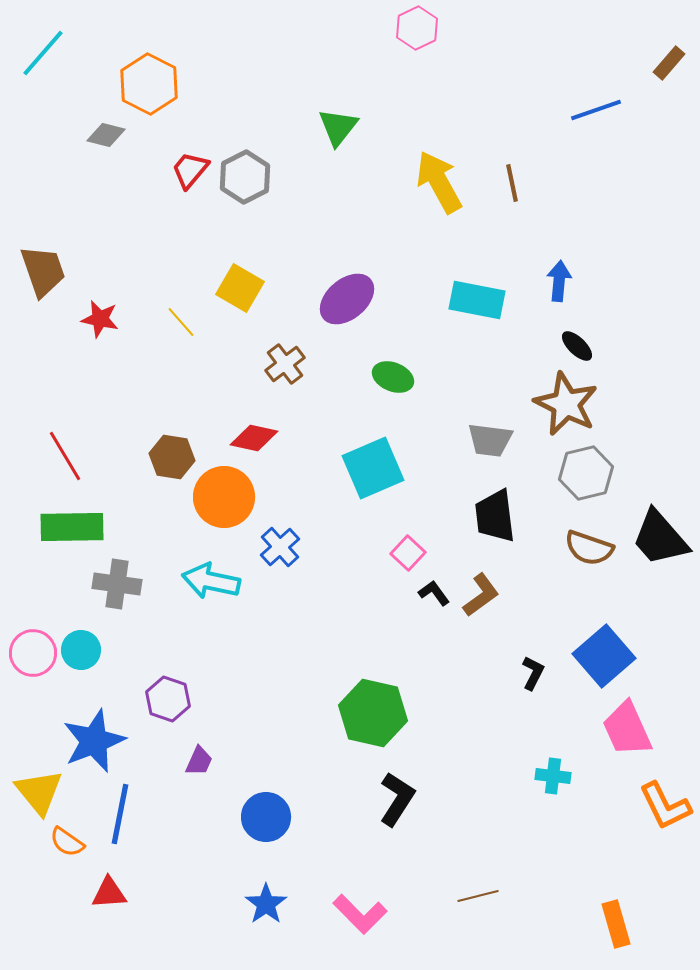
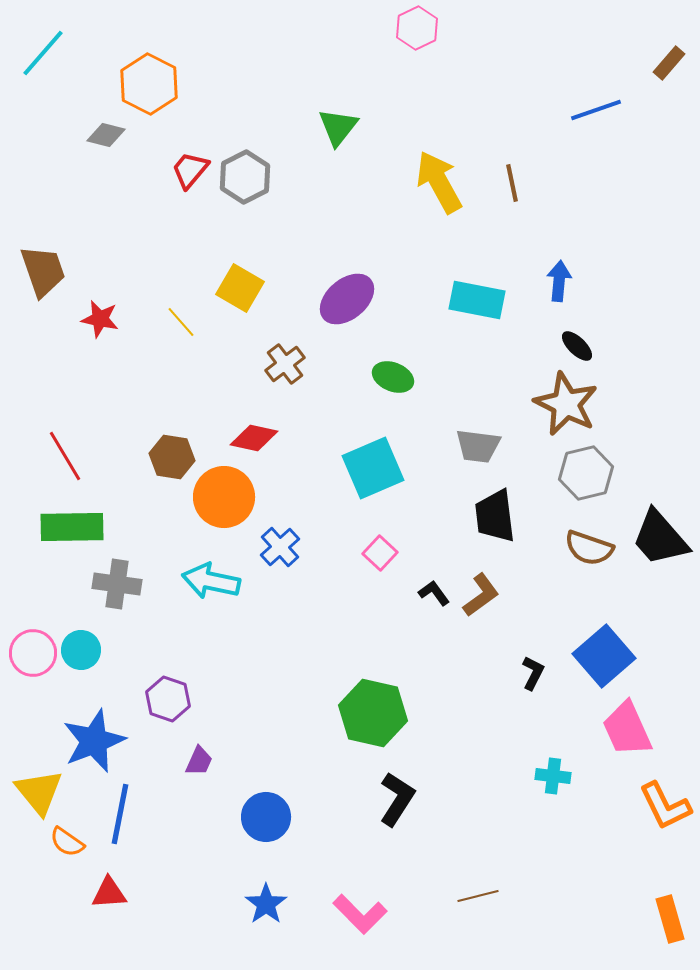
gray trapezoid at (490, 440): moved 12 px left, 6 px down
pink square at (408, 553): moved 28 px left
orange rectangle at (616, 924): moved 54 px right, 5 px up
